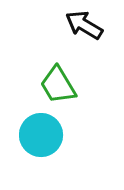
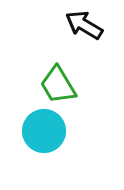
cyan circle: moved 3 px right, 4 px up
